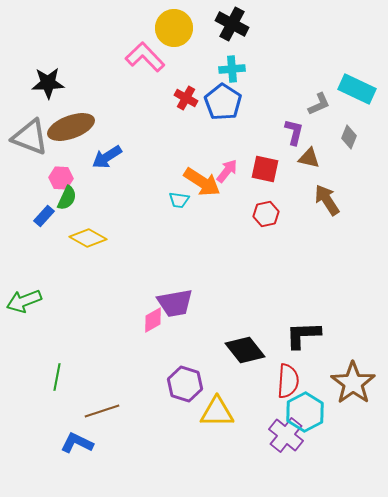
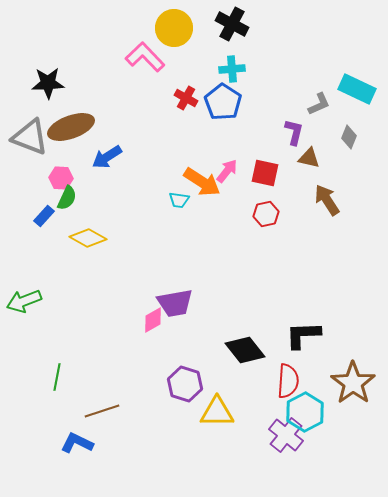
red square: moved 4 px down
